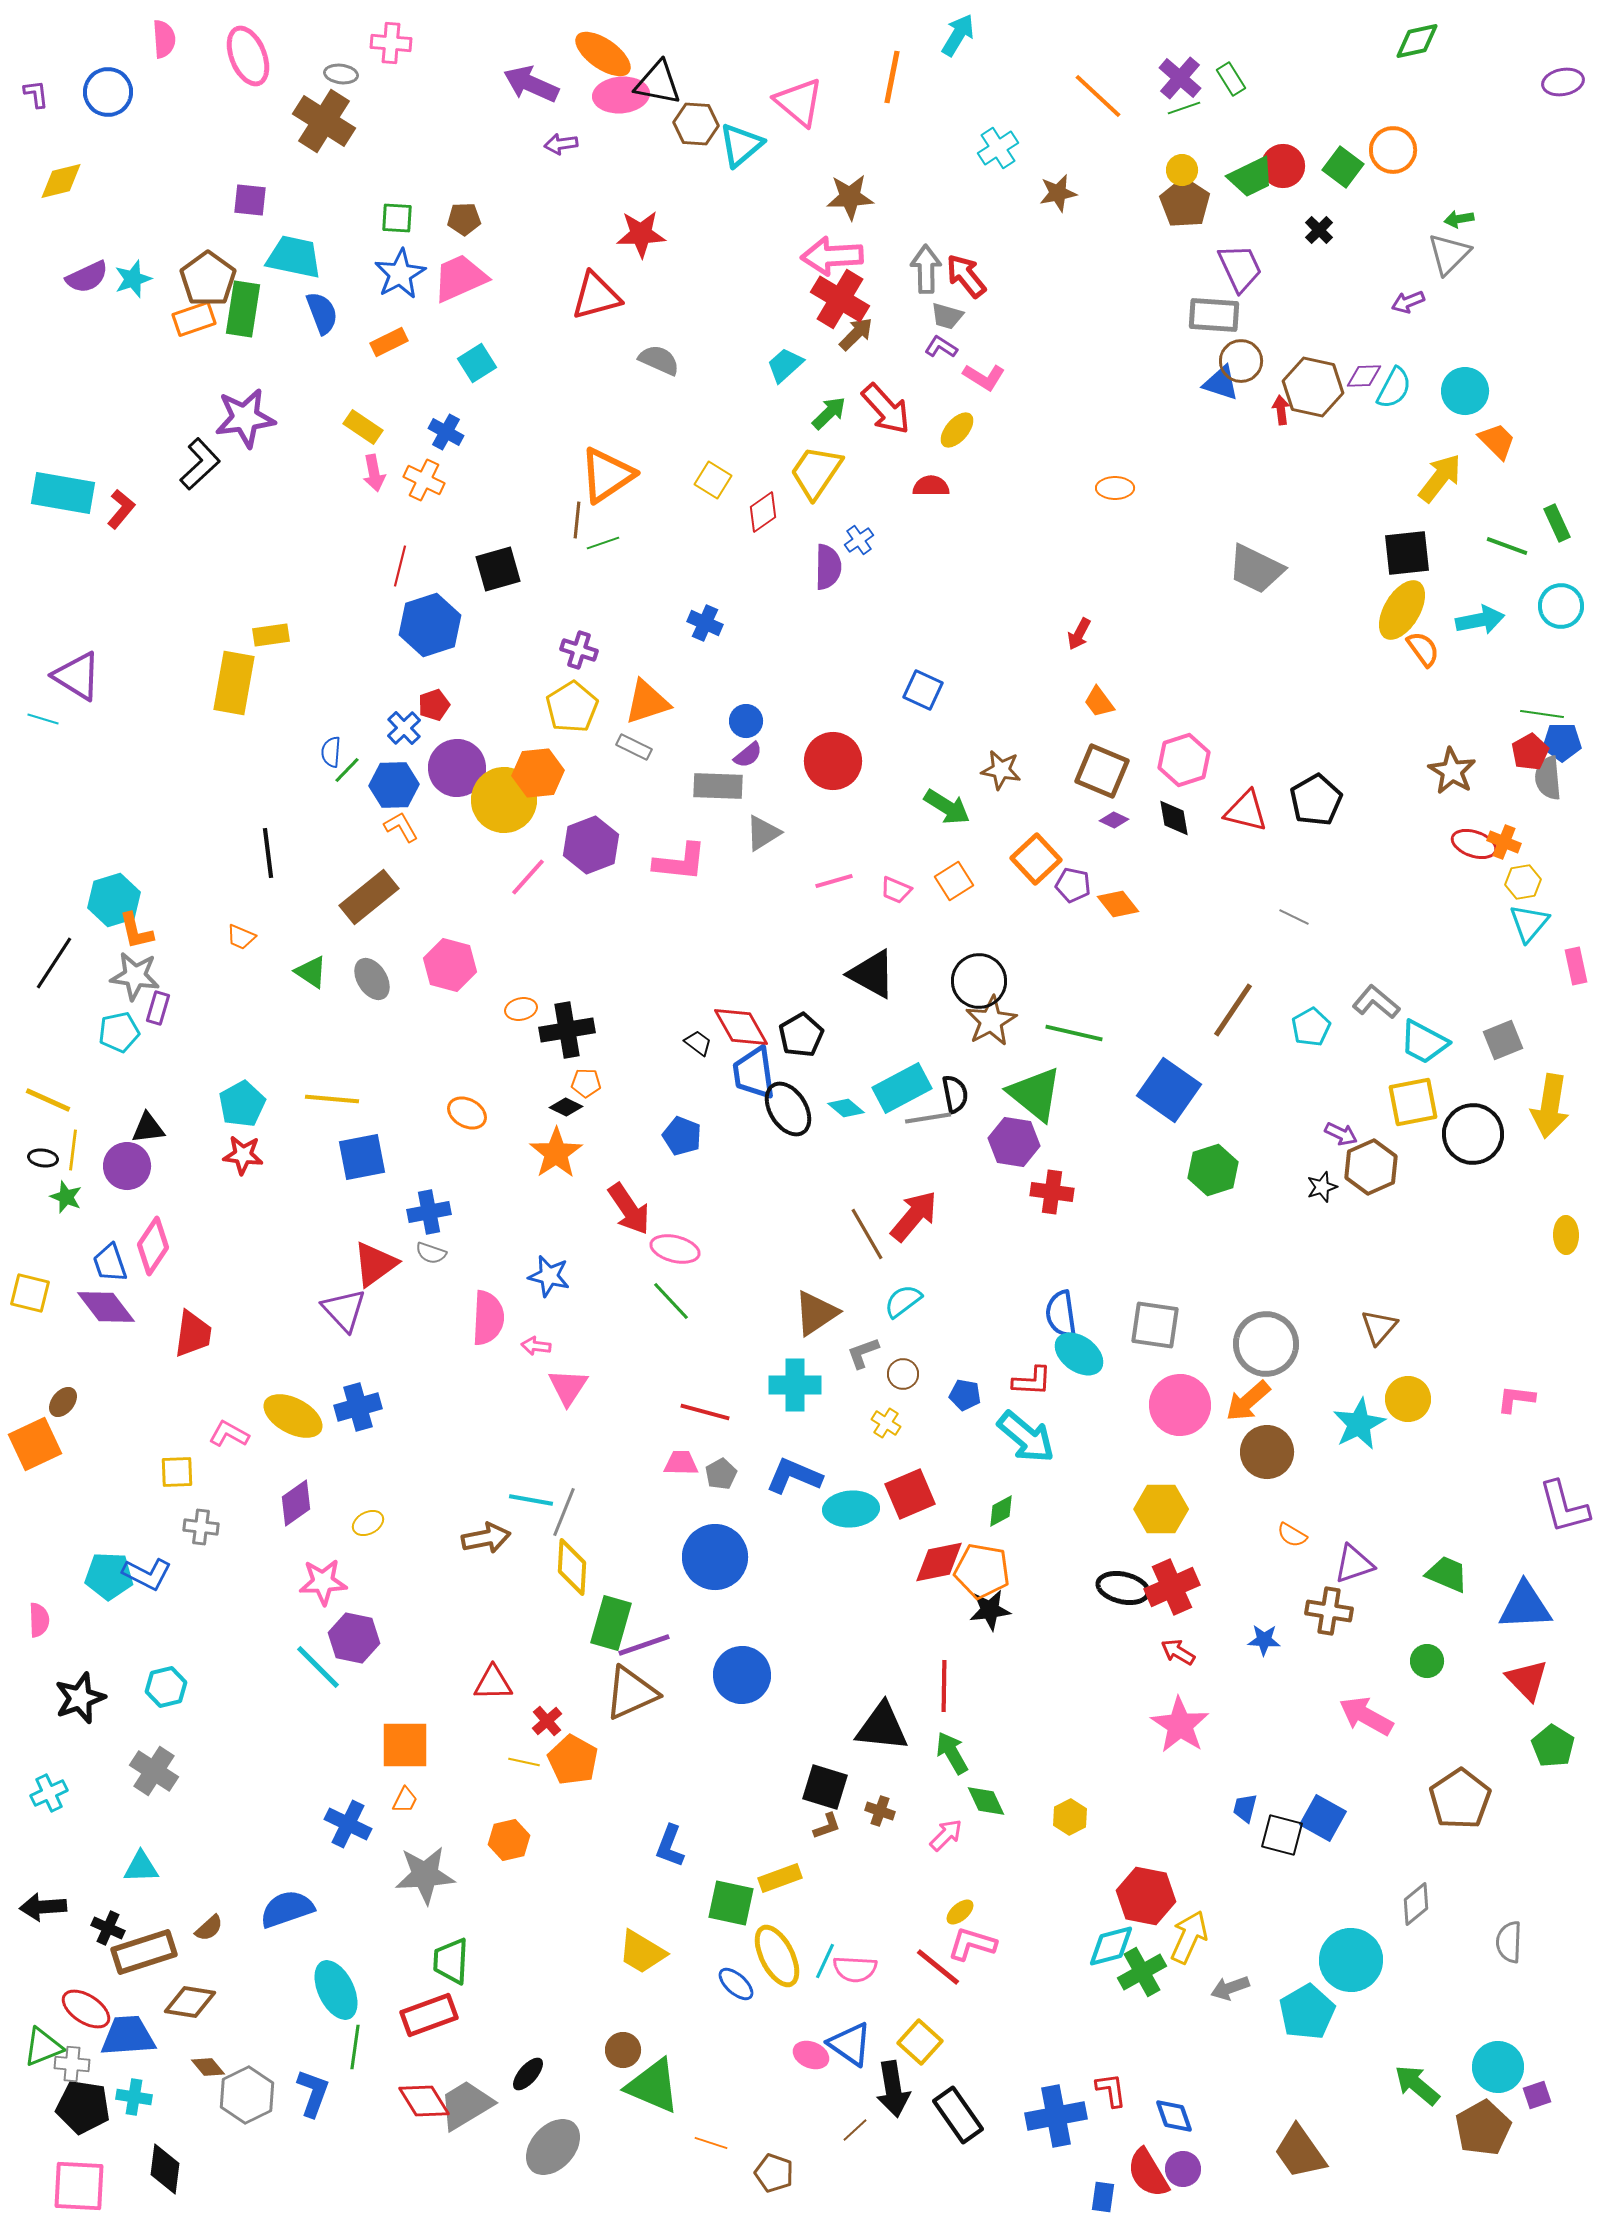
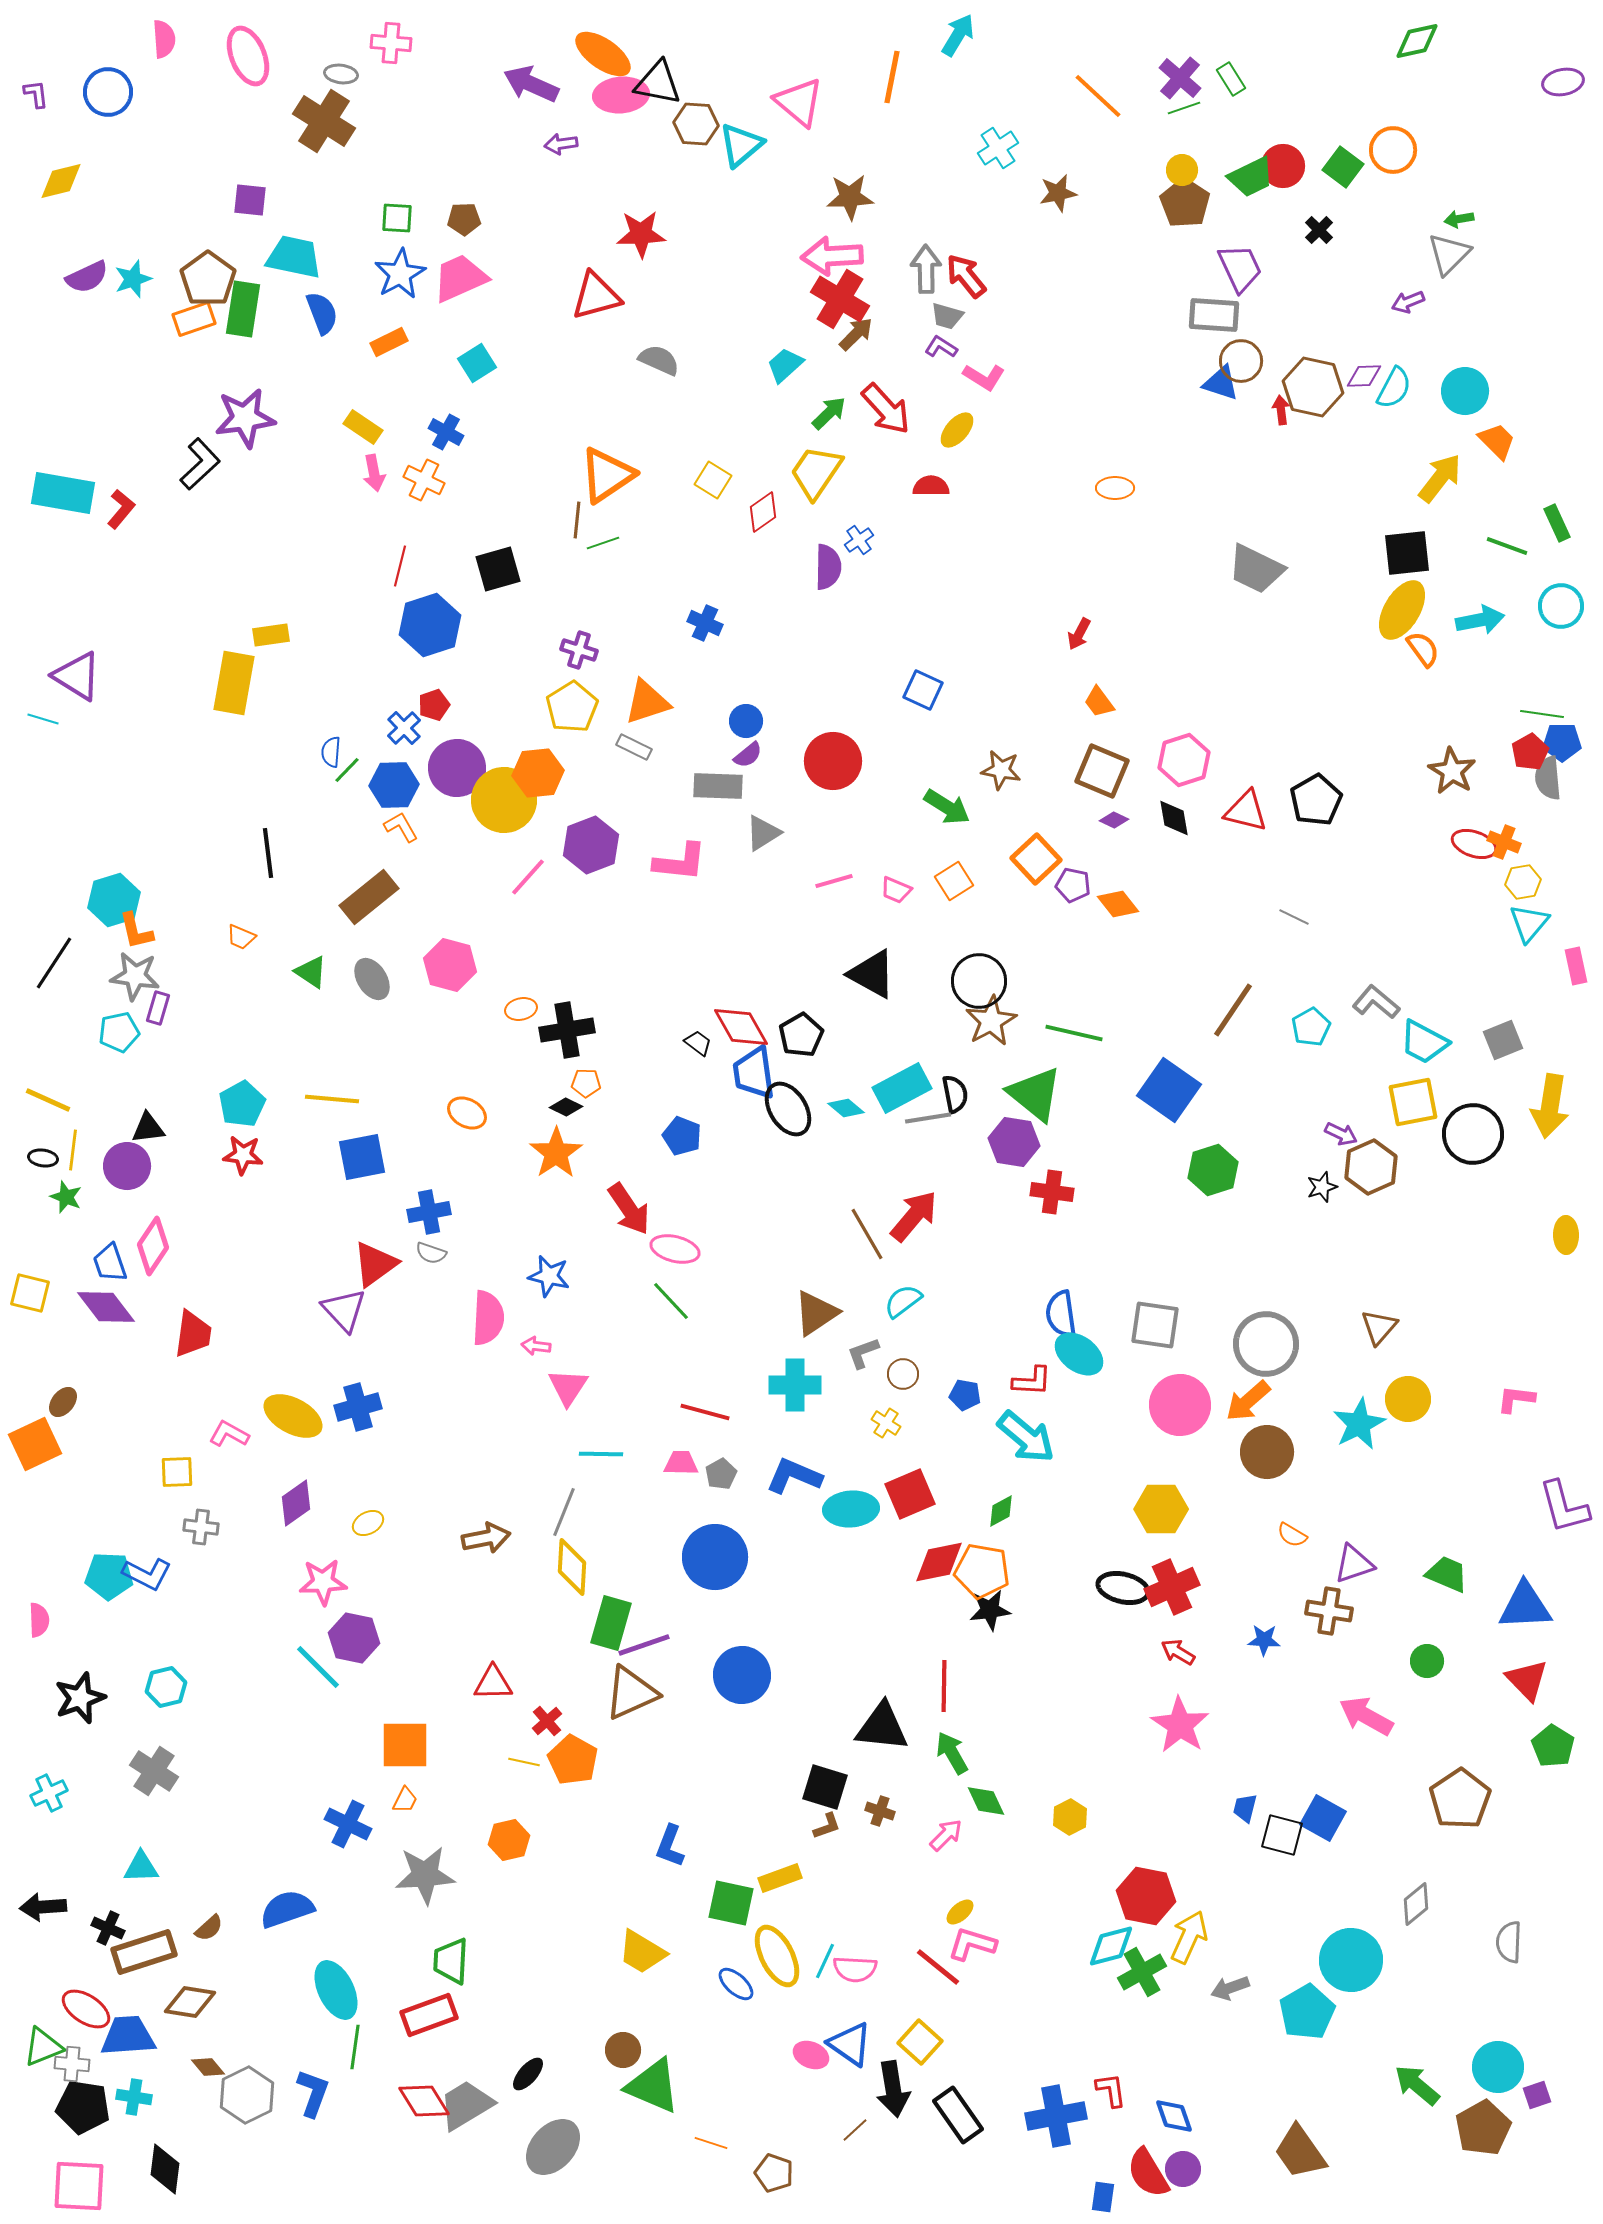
cyan line at (531, 1500): moved 70 px right, 46 px up; rotated 9 degrees counterclockwise
